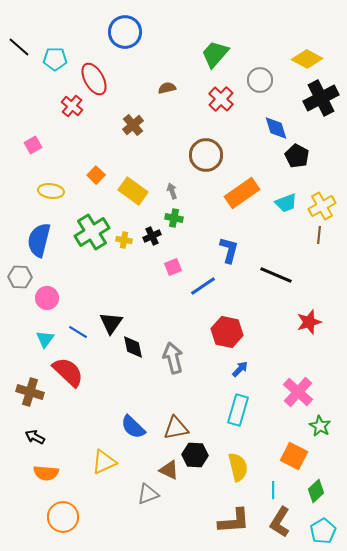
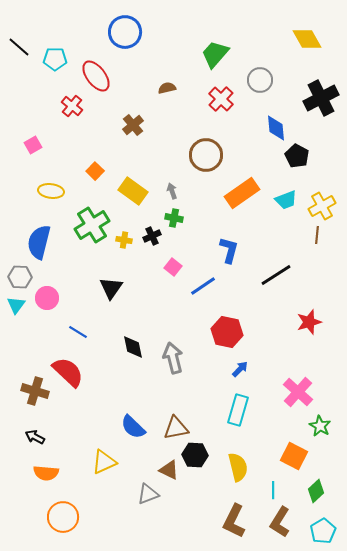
yellow diamond at (307, 59): moved 20 px up; rotated 32 degrees clockwise
red ellipse at (94, 79): moved 2 px right, 3 px up; rotated 8 degrees counterclockwise
blue diamond at (276, 128): rotated 12 degrees clockwise
orange square at (96, 175): moved 1 px left, 4 px up
cyan trapezoid at (286, 203): moved 3 px up
green cross at (92, 232): moved 7 px up
brown line at (319, 235): moved 2 px left
blue semicircle at (39, 240): moved 2 px down
pink square at (173, 267): rotated 30 degrees counterclockwise
black line at (276, 275): rotated 56 degrees counterclockwise
black triangle at (111, 323): moved 35 px up
cyan triangle at (45, 339): moved 29 px left, 34 px up
brown cross at (30, 392): moved 5 px right, 1 px up
brown L-shape at (234, 521): rotated 120 degrees clockwise
